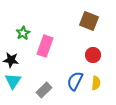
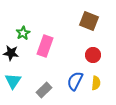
black star: moved 7 px up
